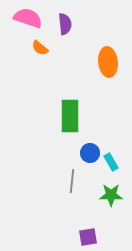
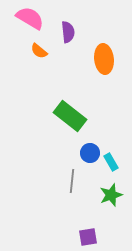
pink semicircle: moved 2 px right; rotated 12 degrees clockwise
purple semicircle: moved 3 px right, 8 px down
orange semicircle: moved 1 px left, 3 px down
orange ellipse: moved 4 px left, 3 px up
green rectangle: rotated 52 degrees counterclockwise
green star: rotated 20 degrees counterclockwise
